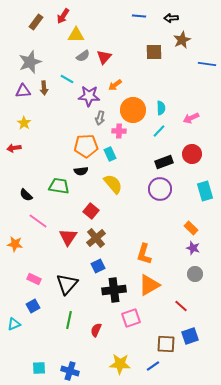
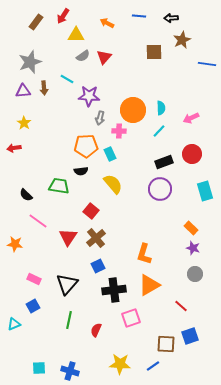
orange arrow at (115, 85): moved 8 px left, 62 px up; rotated 64 degrees clockwise
